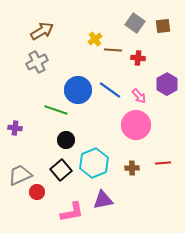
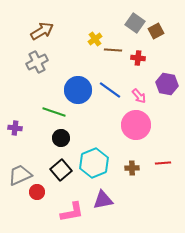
brown square: moved 7 px left, 5 px down; rotated 21 degrees counterclockwise
purple hexagon: rotated 20 degrees counterclockwise
green line: moved 2 px left, 2 px down
black circle: moved 5 px left, 2 px up
